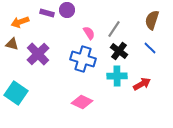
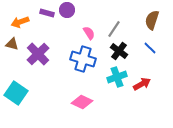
cyan cross: moved 1 px down; rotated 18 degrees counterclockwise
